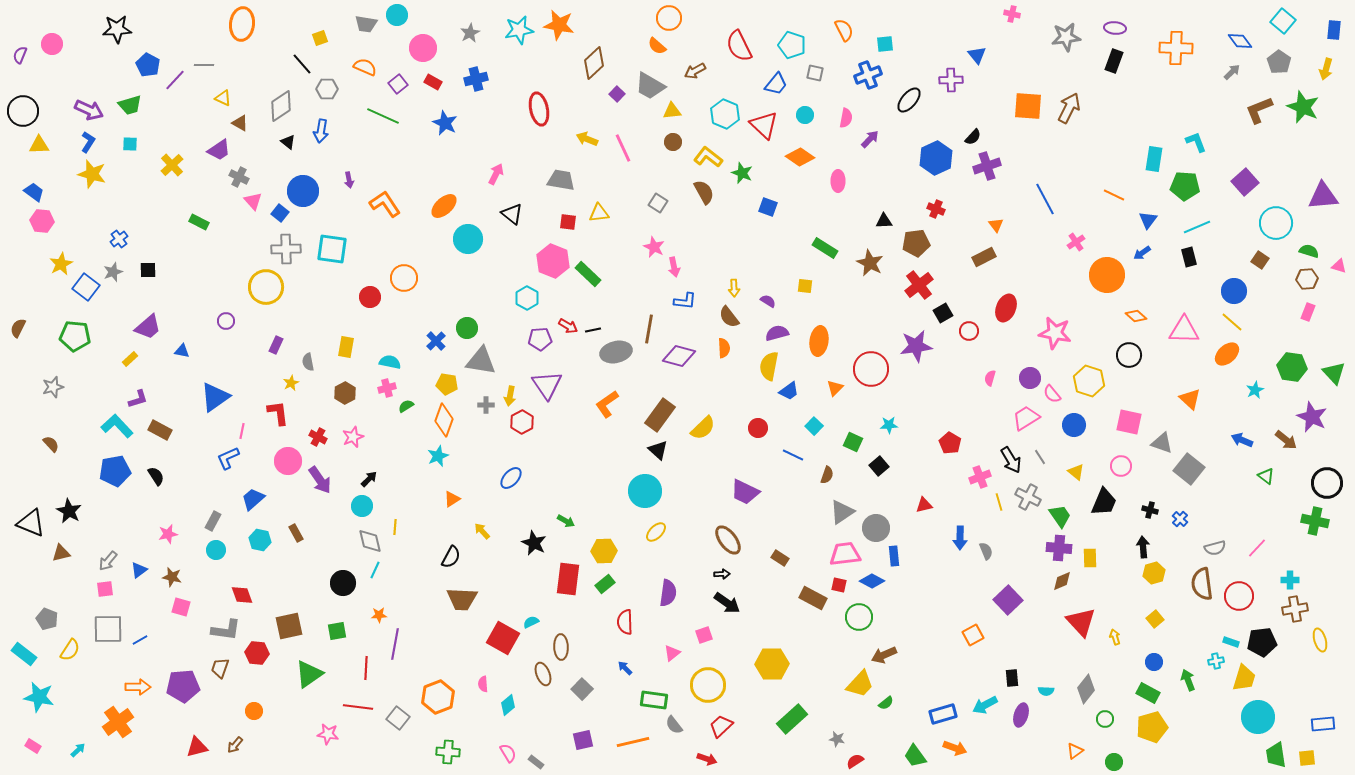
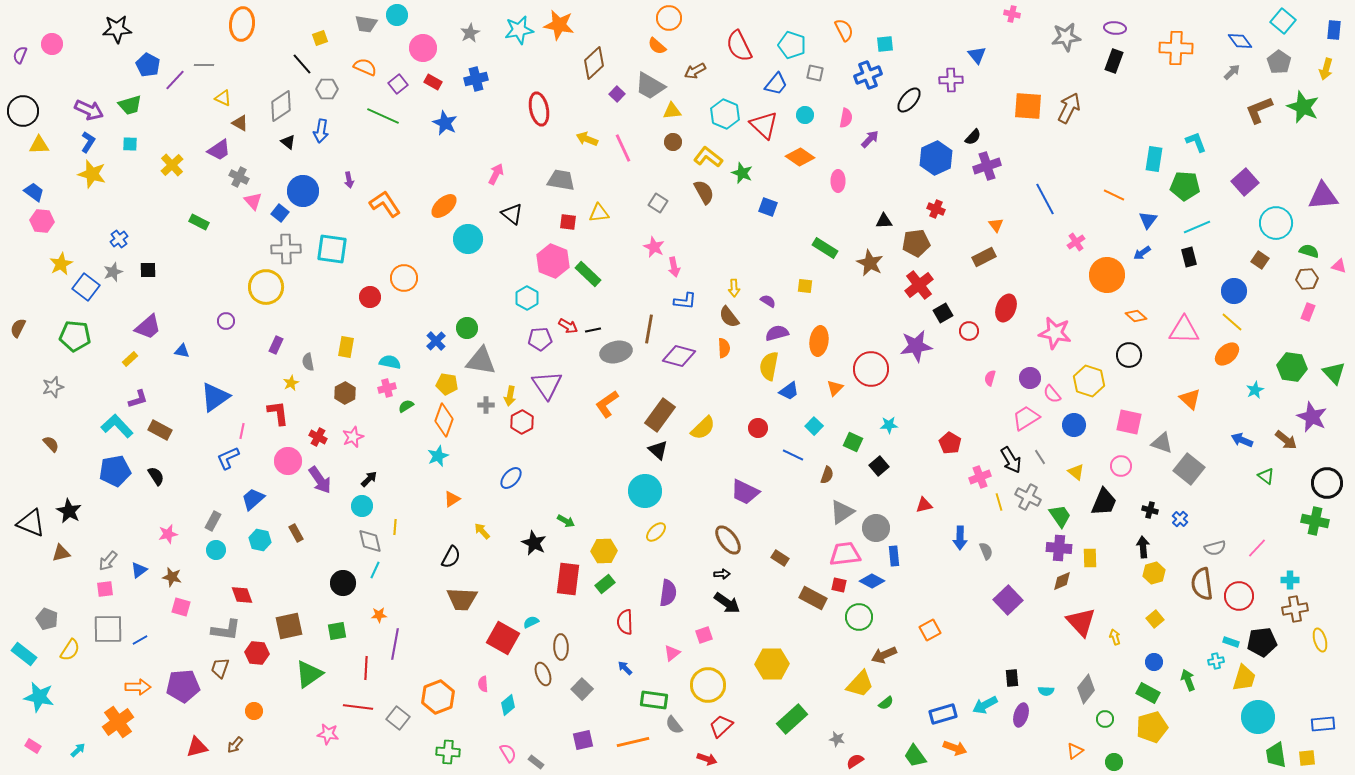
orange square at (973, 635): moved 43 px left, 5 px up
